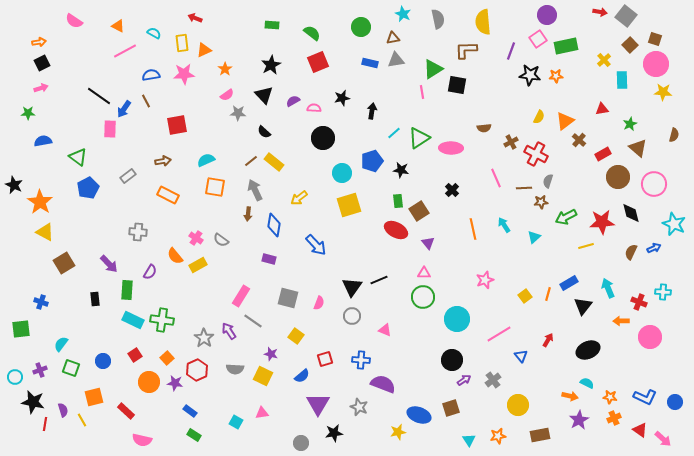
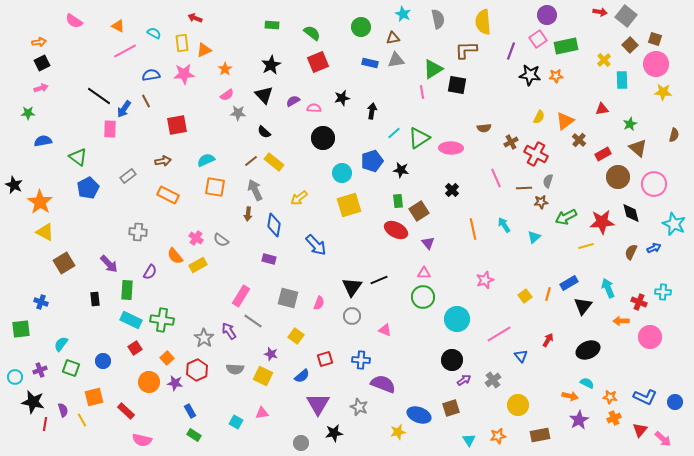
cyan rectangle at (133, 320): moved 2 px left
red square at (135, 355): moved 7 px up
blue rectangle at (190, 411): rotated 24 degrees clockwise
red triangle at (640, 430): rotated 35 degrees clockwise
